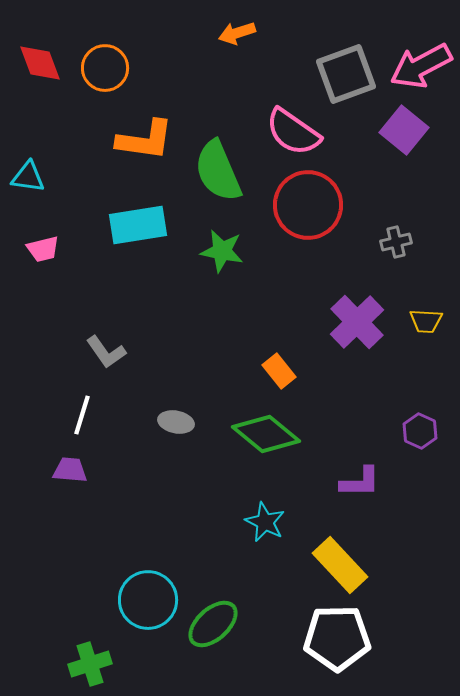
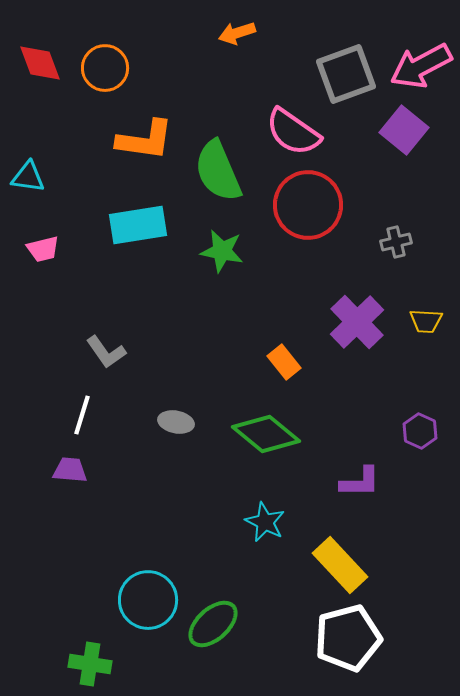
orange rectangle: moved 5 px right, 9 px up
white pentagon: moved 11 px right; rotated 14 degrees counterclockwise
green cross: rotated 27 degrees clockwise
